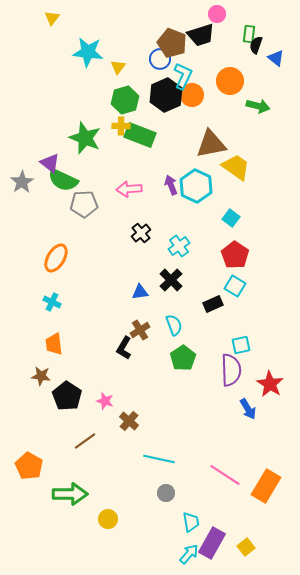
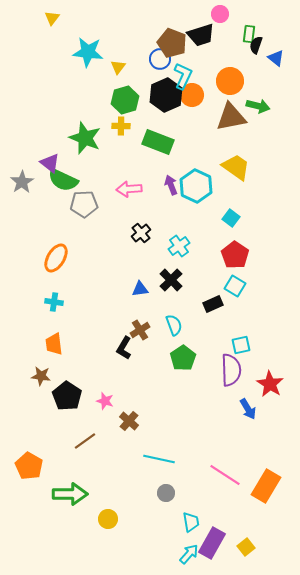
pink circle at (217, 14): moved 3 px right
green rectangle at (140, 135): moved 18 px right, 7 px down
brown triangle at (211, 144): moved 20 px right, 27 px up
blue triangle at (140, 292): moved 3 px up
cyan cross at (52, 302): moved 2 px right; rotated 18 degrees counterclockwise
